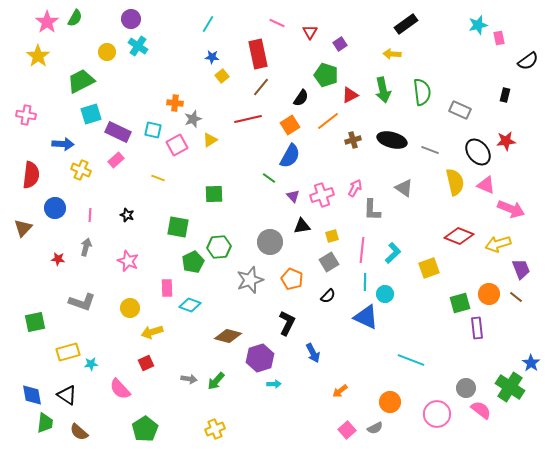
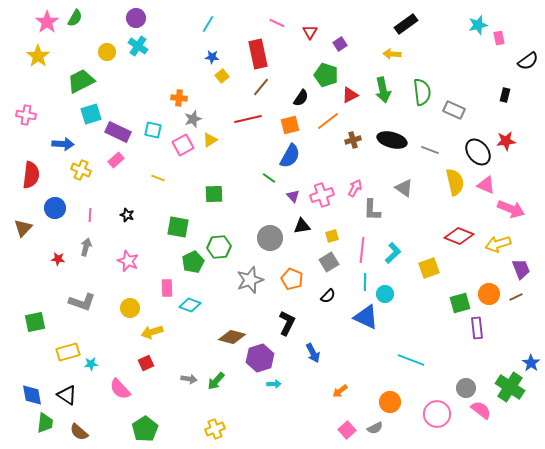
purple circle at (131, 19): moved 5 px right, 1 px up
orange cross at (175, 103): moved 4 px right, 5 px up
gray rectangle at (460, 110): moved 6 px left
orange square at (290, 125): rotated 18 degrees clockwise
pink square at (177, 145): moved 6 px right
gray circle at (270, 242): moved 4 px up
brown line at (516, 297): rotated 64 degrees counterclockwise
brown diamond at (228, 336): moved 4 px right, 1 px down
